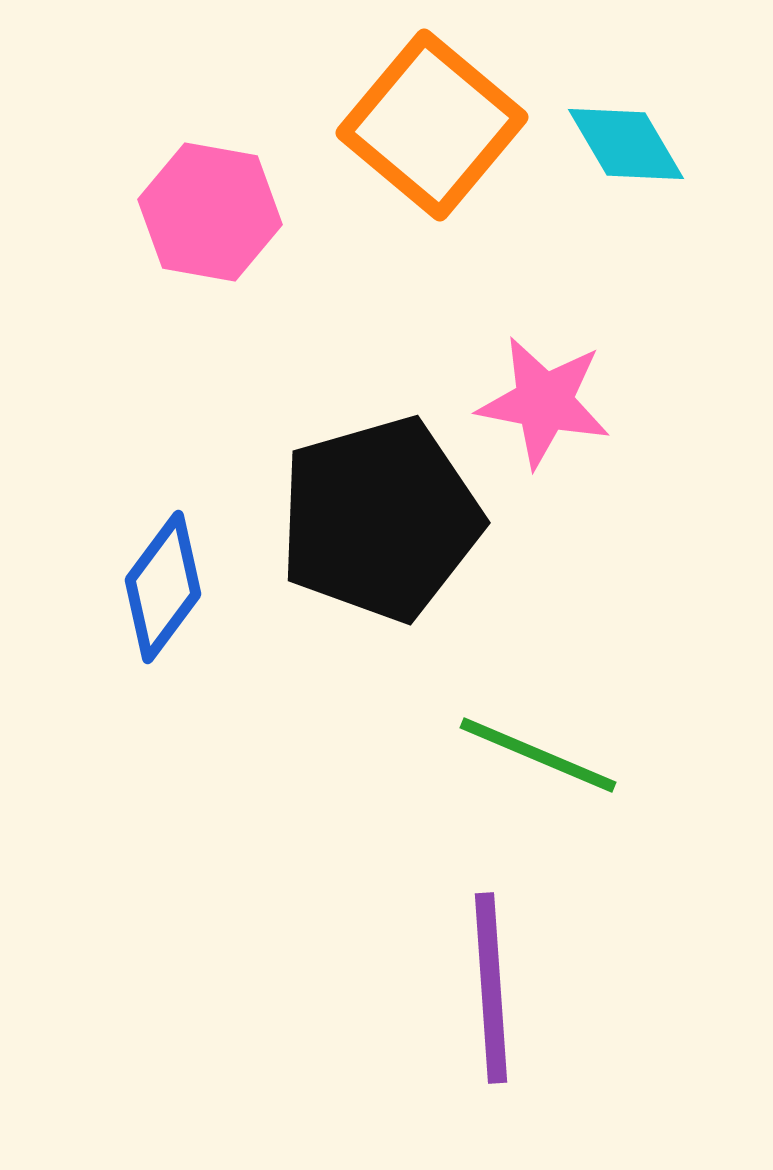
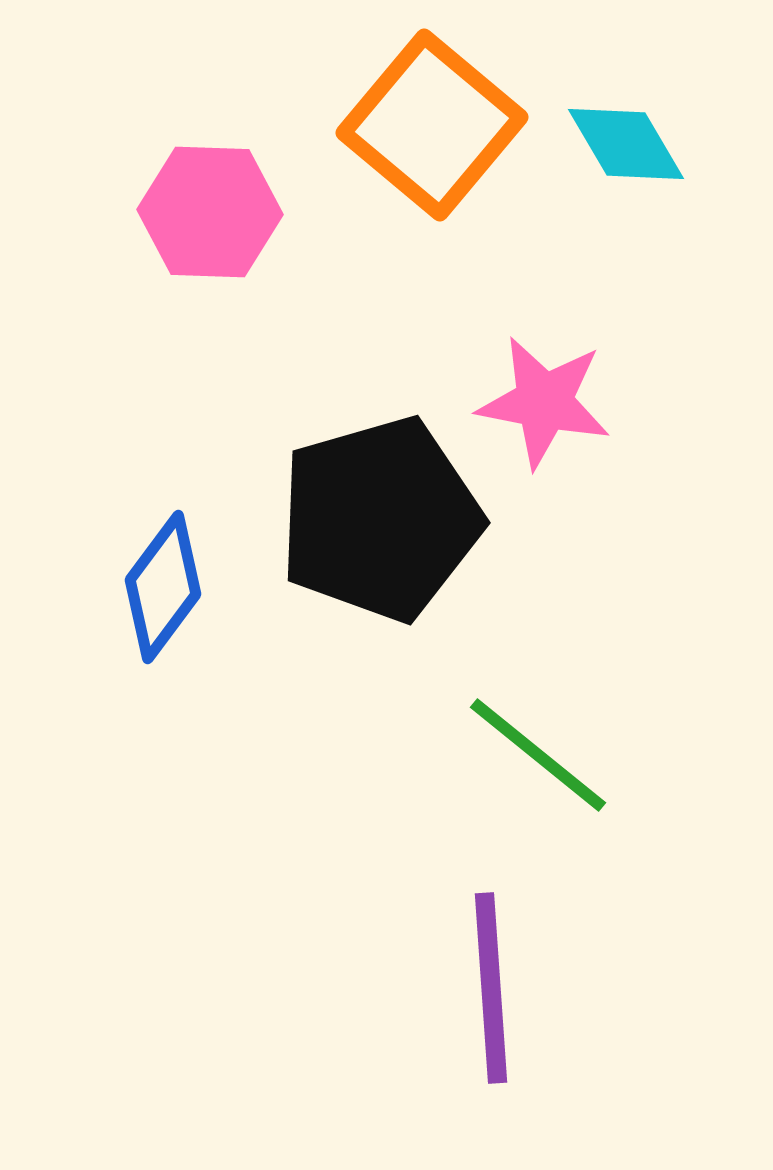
pink hexagon: rotated 8 degrees counterclockwise
green line: rotated 16 degrees clockwise
